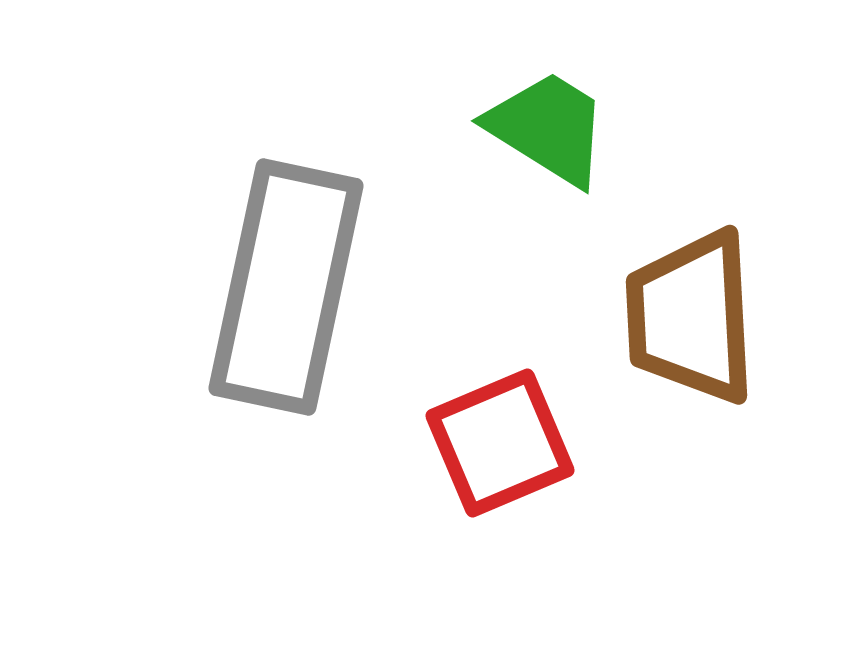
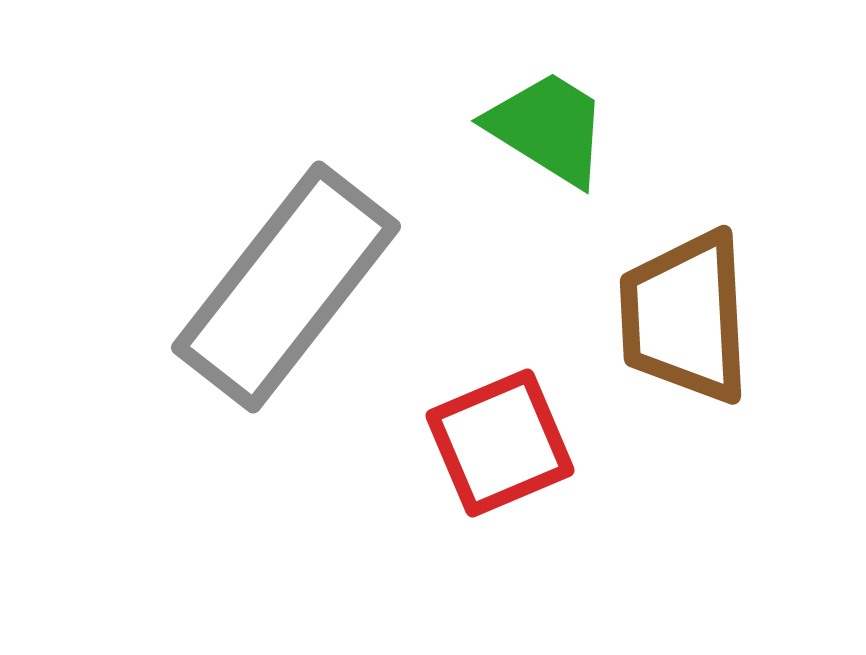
gray rectangle: rotated 26 degrees clockwise
brown trapezoid: moved 6 px left
